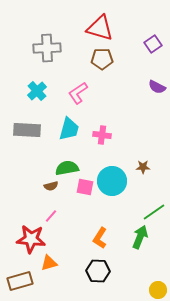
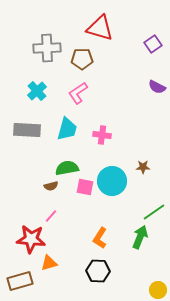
brown pentagon: moved 20 px left
cyan trapezoid: moved 2 px left
